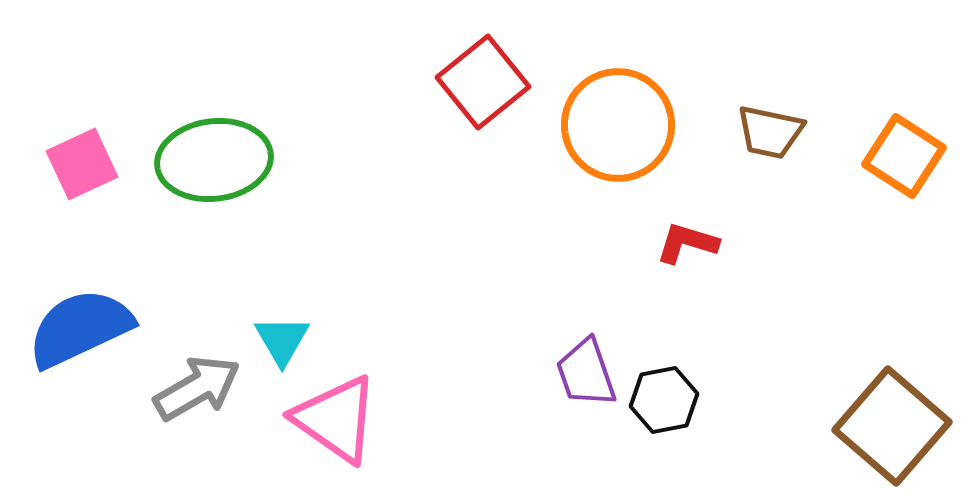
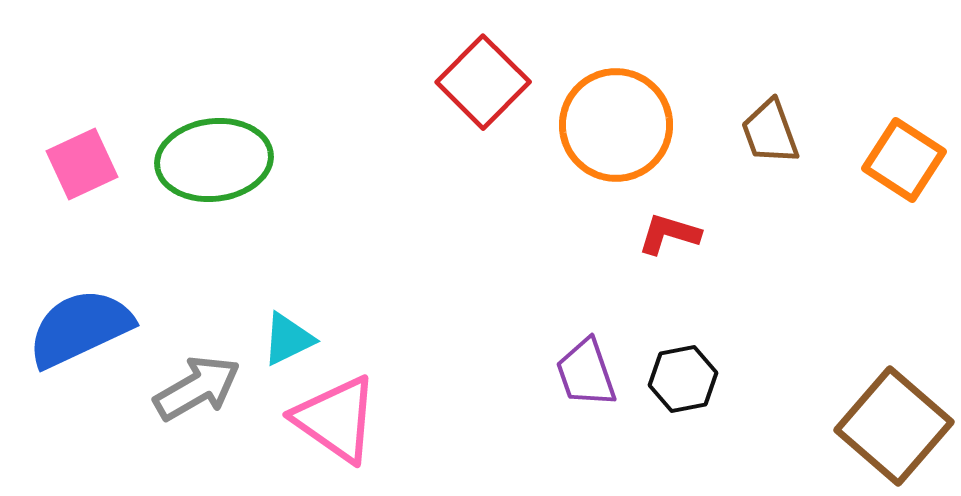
red square: rotated 6 degrees counterclockwise
orange circle: moved 2 px left
brown trapezoid: rotated 58 degrees clockwise
orange square: moved 4 px down
red L-shape: moved 18 px left, 9 px up
cyan triangle: moved 6 px right, 1 px up; rotated 34 degrees clockwise
black hexagon: moved 19 px right, 21 px up
brown square: moved 2 px right
